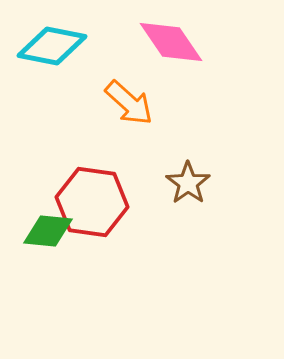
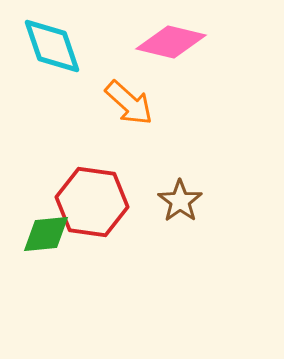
pink diamond: rotated 42 degrees counterclockwise
cyan diamond: rotated 60 degrees clockwise
brown star: moved 8 px left, 18 px down
green diamond: moved 2 px left, 3 px down; rotated 12 degrees counterclockwise
